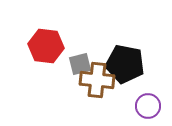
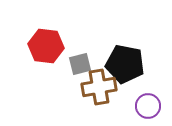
brown cross: moved 2 px right, 7 px down; rotated 16 degrees counterclockwise
